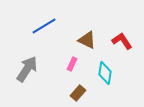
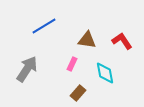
brown triangle: rotated 18 degrees counterclockwise
cyan diamond: rotated 20 degrees counterclockwise
